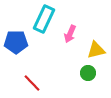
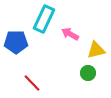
pink arrow: rotated 96 degrees clockwise
